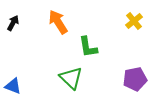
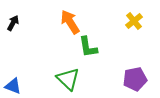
orange arrow: moved 12 px right
green triangle: moved 3 px left, 1 px down
